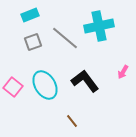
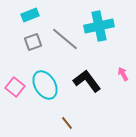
gray line: moved 1 px down
pink arrow: moved 2 px down; rotated 120 degrees clockwise
black L-shape: moved 2 px right
pink square: moved 2 px right
brown line: moved 5 px left, 2 px down
